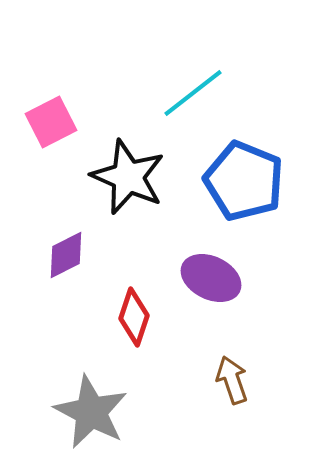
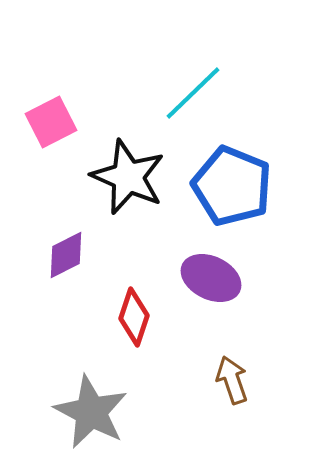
cyan line: rotated 6 degrees counterclockwise
blue pentagon: moved 12 px left, 5 px down
